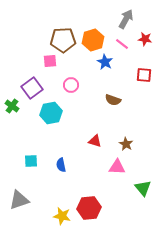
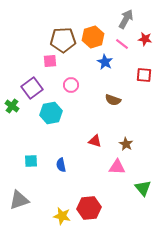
orange hexagon: moved 3 px up
